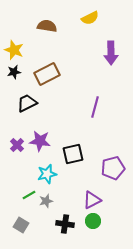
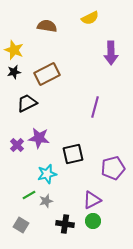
purple star: moved 1 px left, 3 px up
